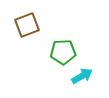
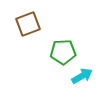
brown square: moved 1 px right, 1 px up
